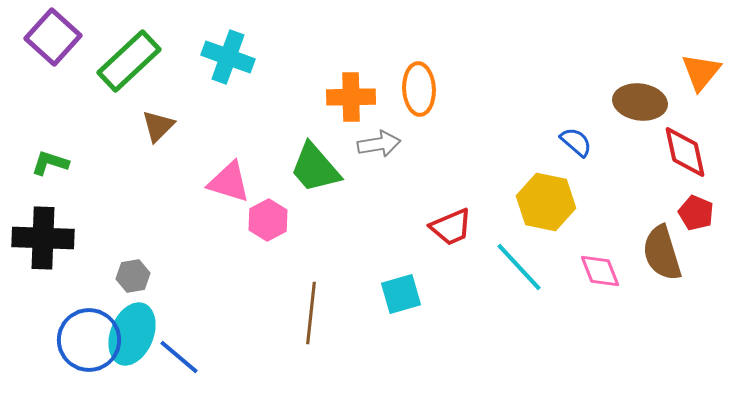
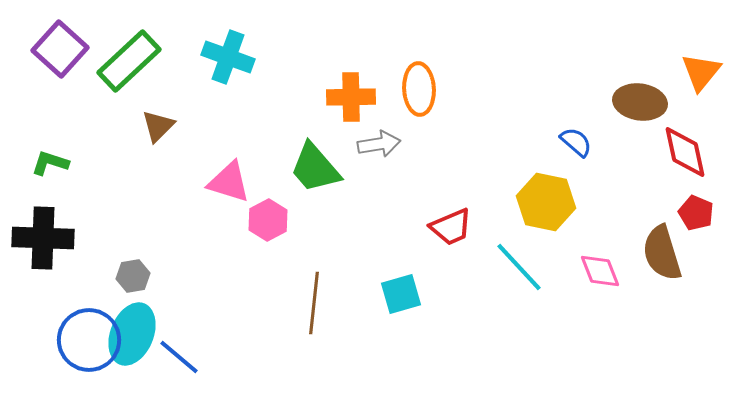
purple square: moved 7 px right, 12 px down
brown line: moved 3 px right, 10 px up
